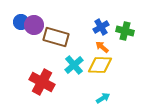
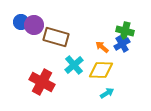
blue cross: moved 21 px right, 17 px down
yellow diamond: moved 1 px right, 5 px down
cyan arrow: moved 4 px right, 5 px up
